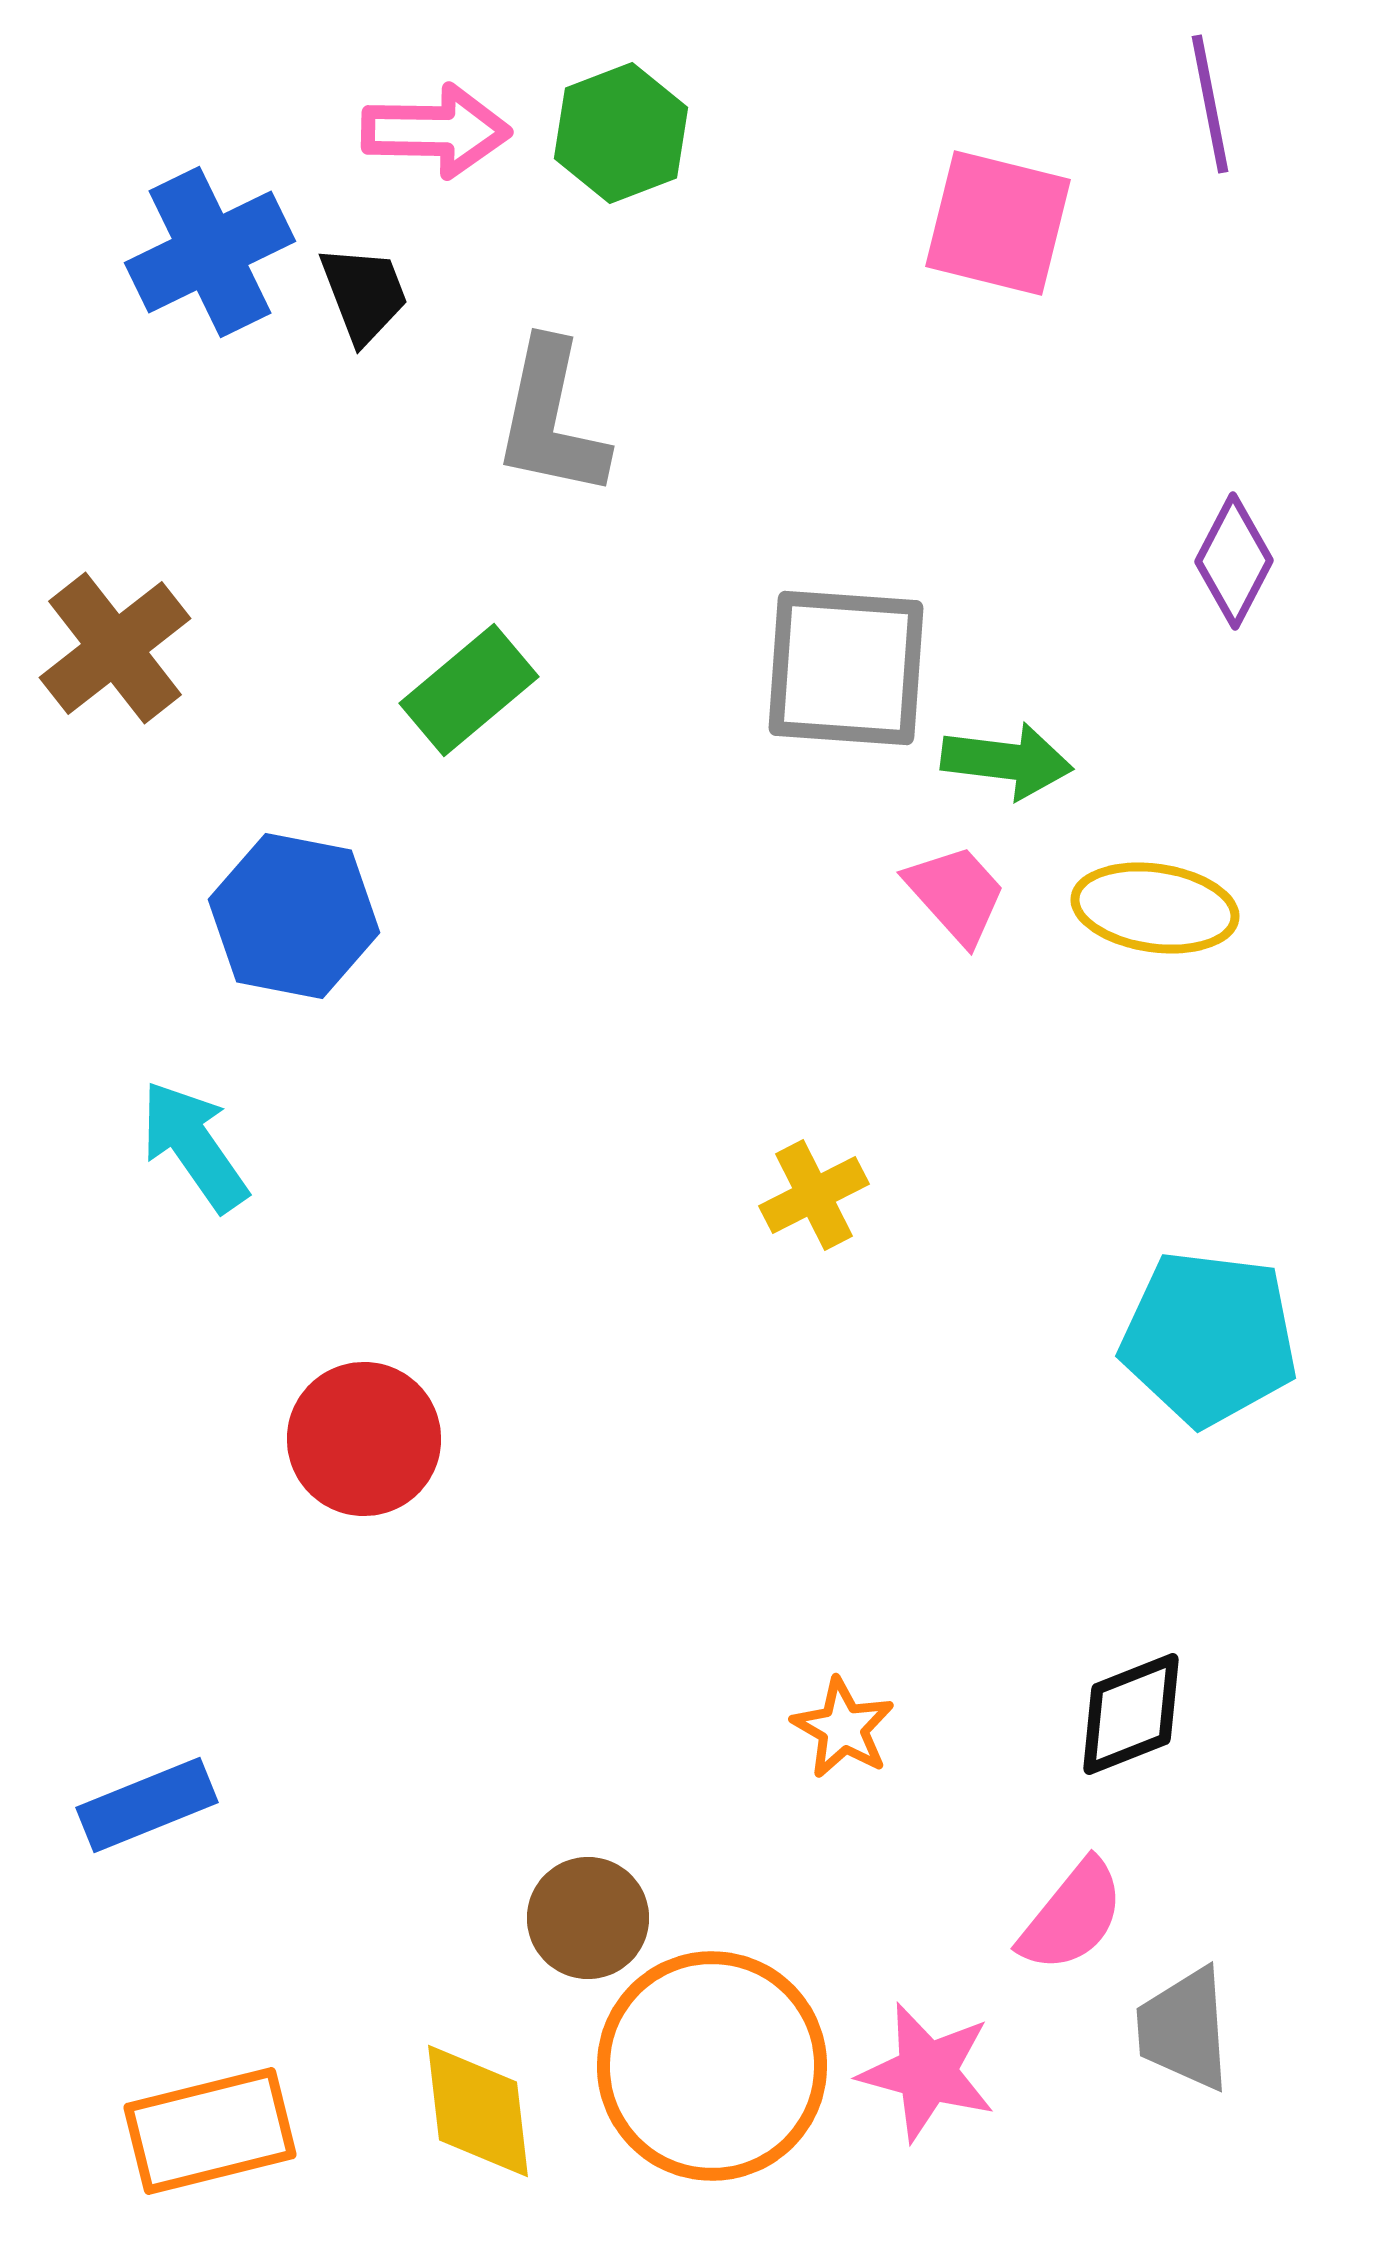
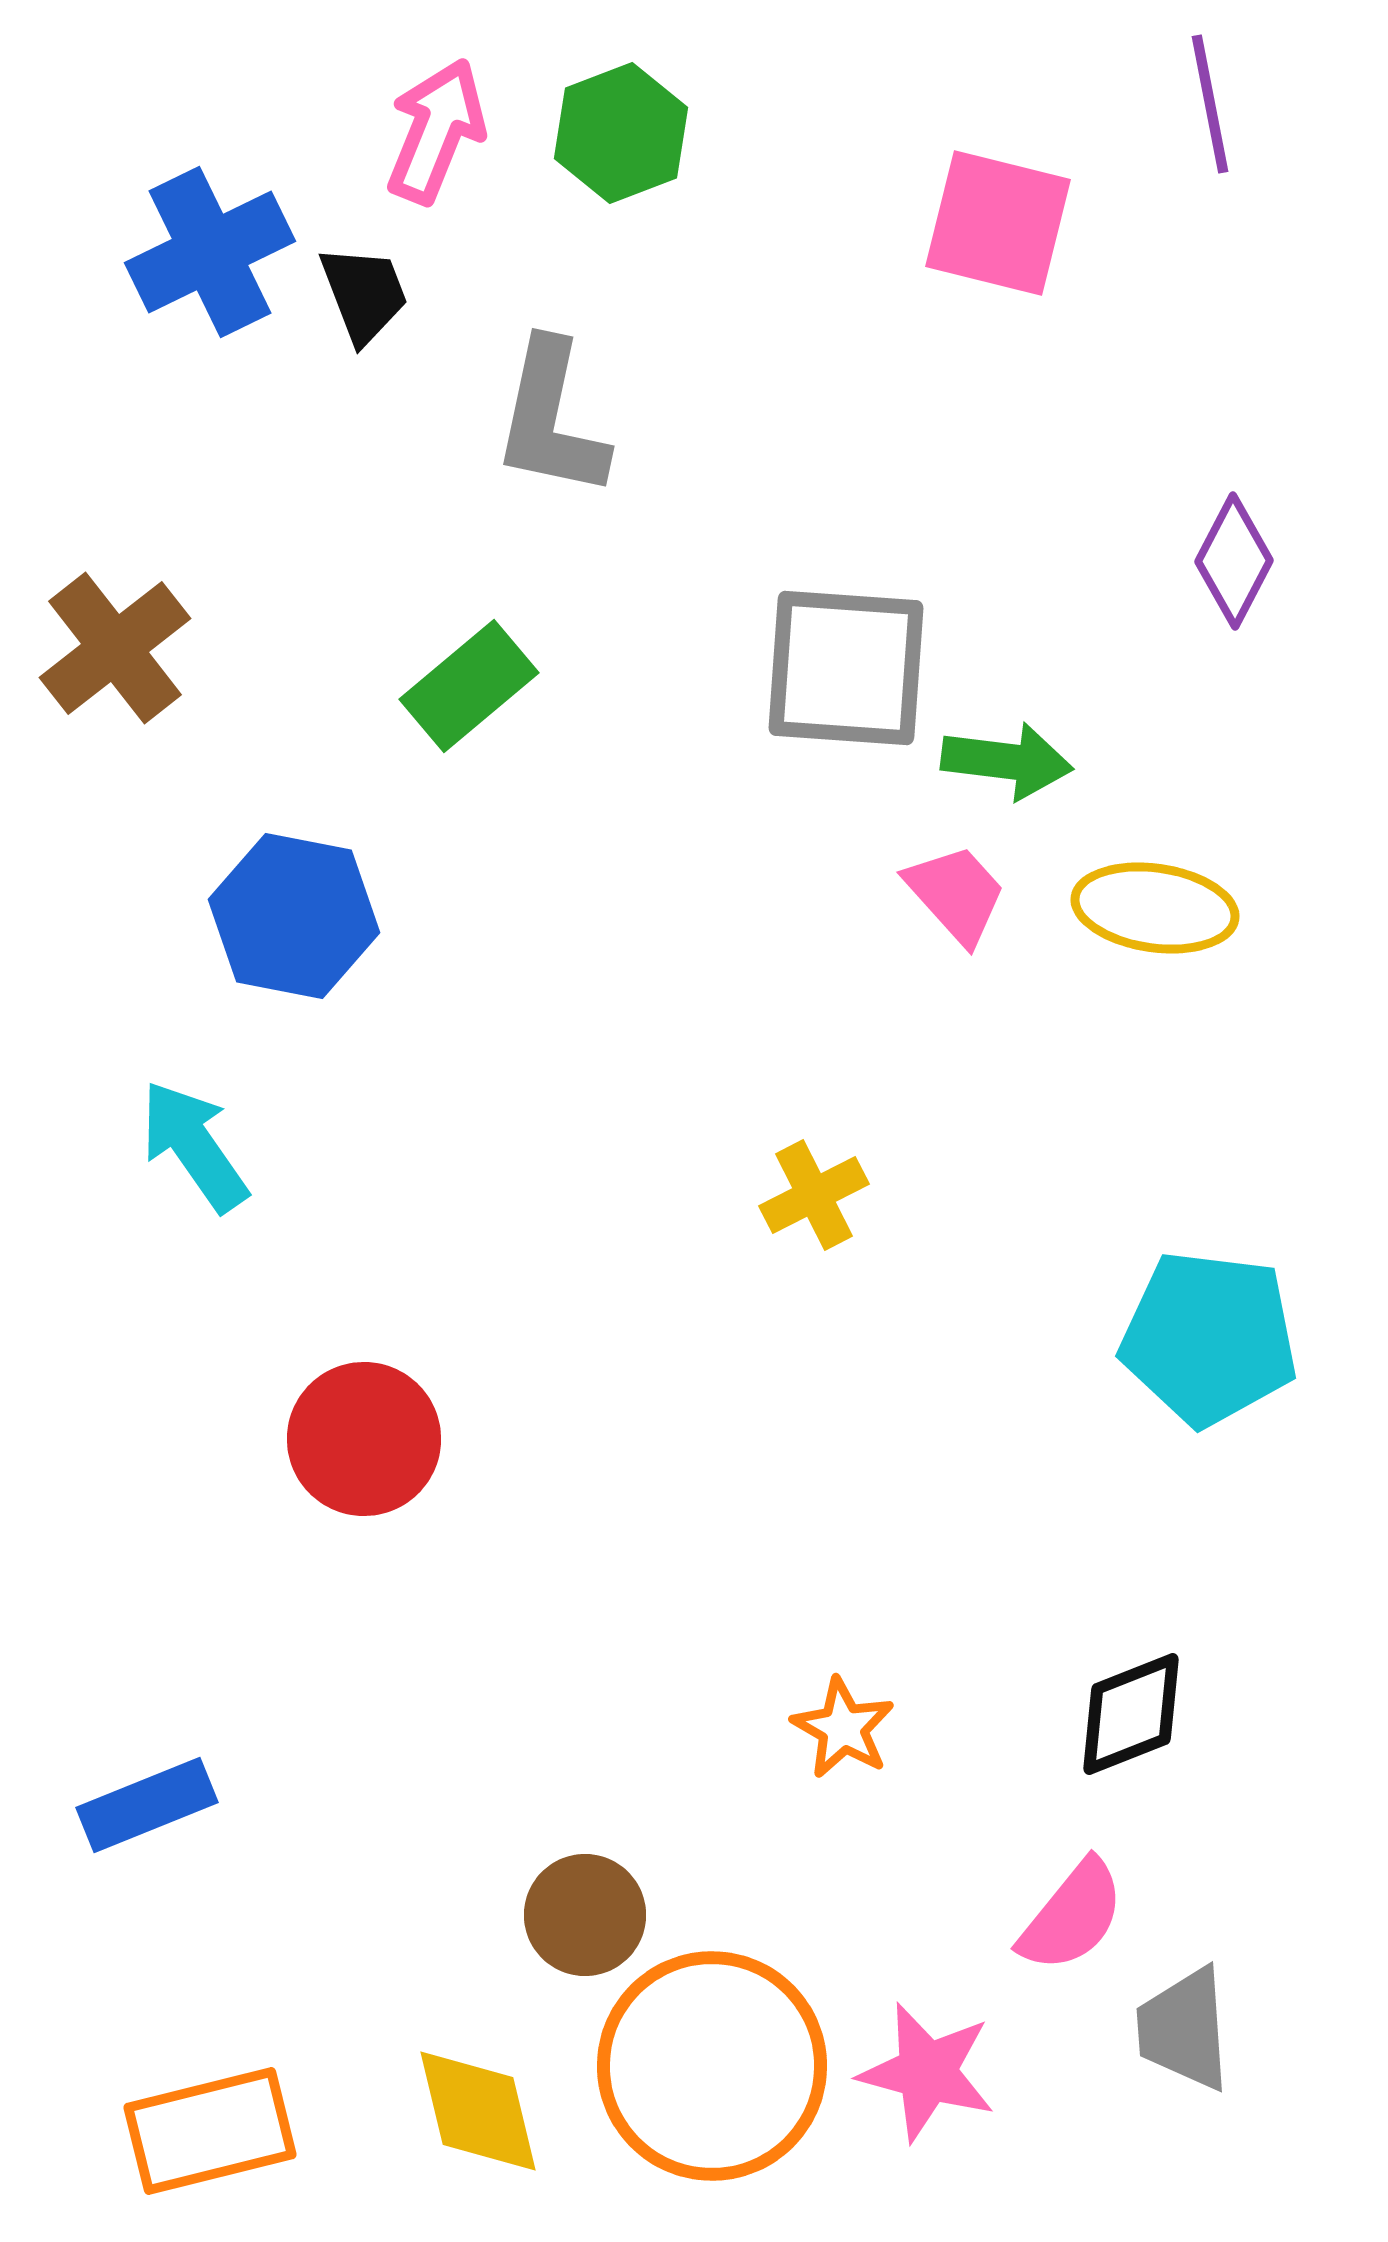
pink arrow: rotated 69 degrees counterclockwise
green rectangle: moved 4 px up
brown circle: moved 3 px left, 3 px up
yellow diamond: rotated 7 degrees counterclockwise
